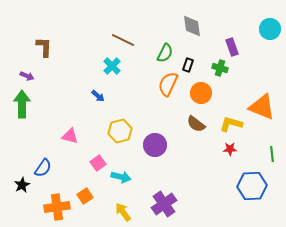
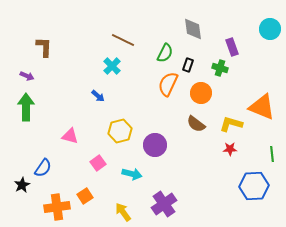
gray diamond: moved 1 px right, 3 px down
green arrow: moved 4 px right, 3 px down
cyan arrow: moved 11 px right, 3 px up
blue hexagon: moved 2 px right
